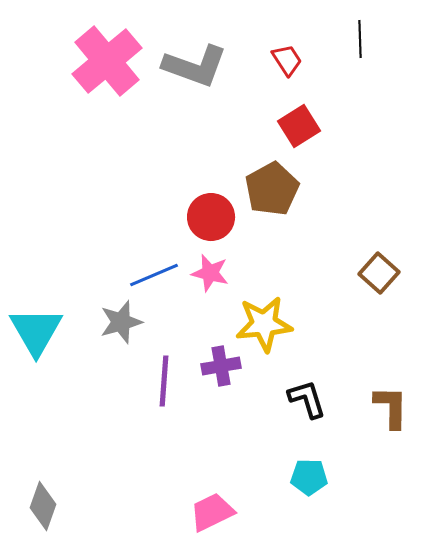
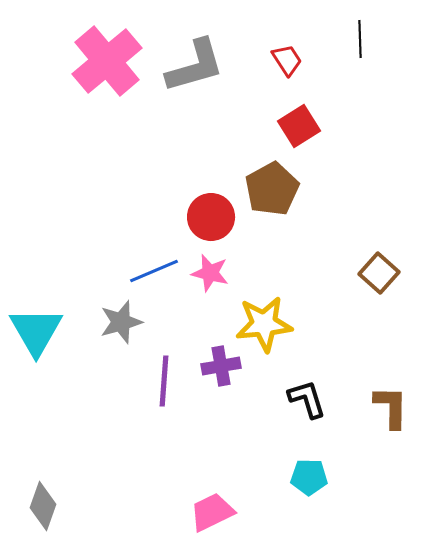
gray L-shape: rotated 36 degrees counterclockwise
blue line: moved 4 px up
